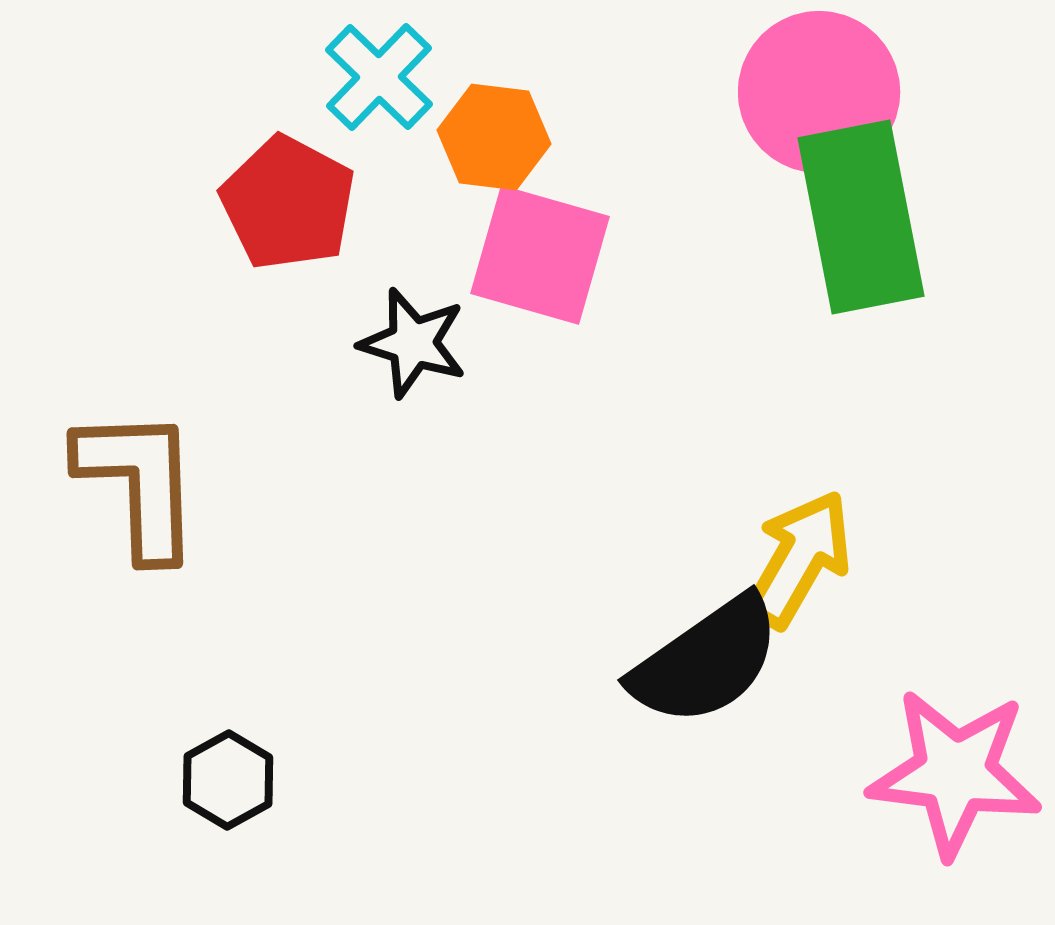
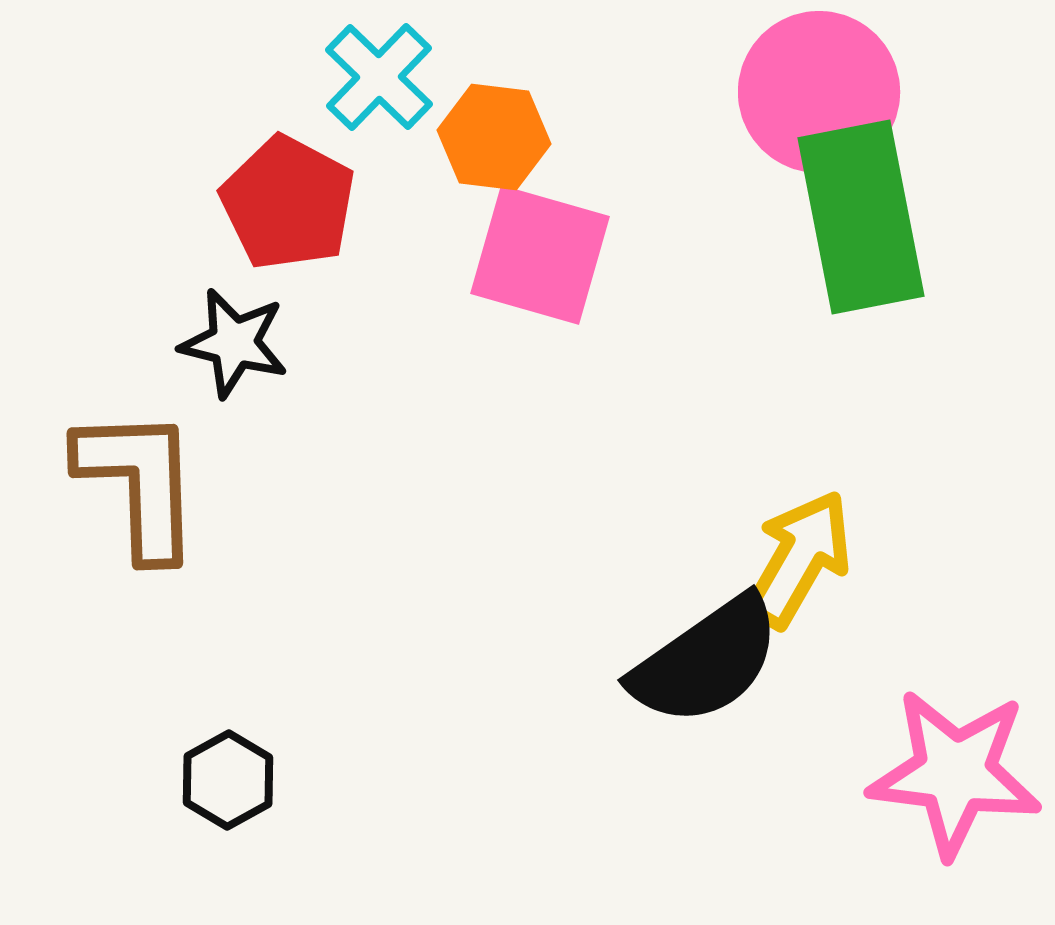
black star: moved 179 px left; rotated 3 degrees counterclockwise
